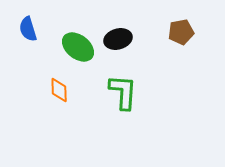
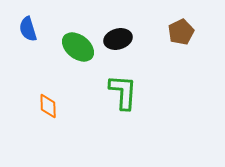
brown pentagon: rotated 15 degrees counterclockwise
orange diamond: moved 11 px left, 16 px down
